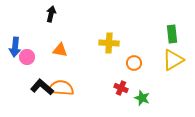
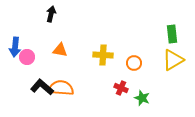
yellow cross: moved 6 px left, 12 px down
